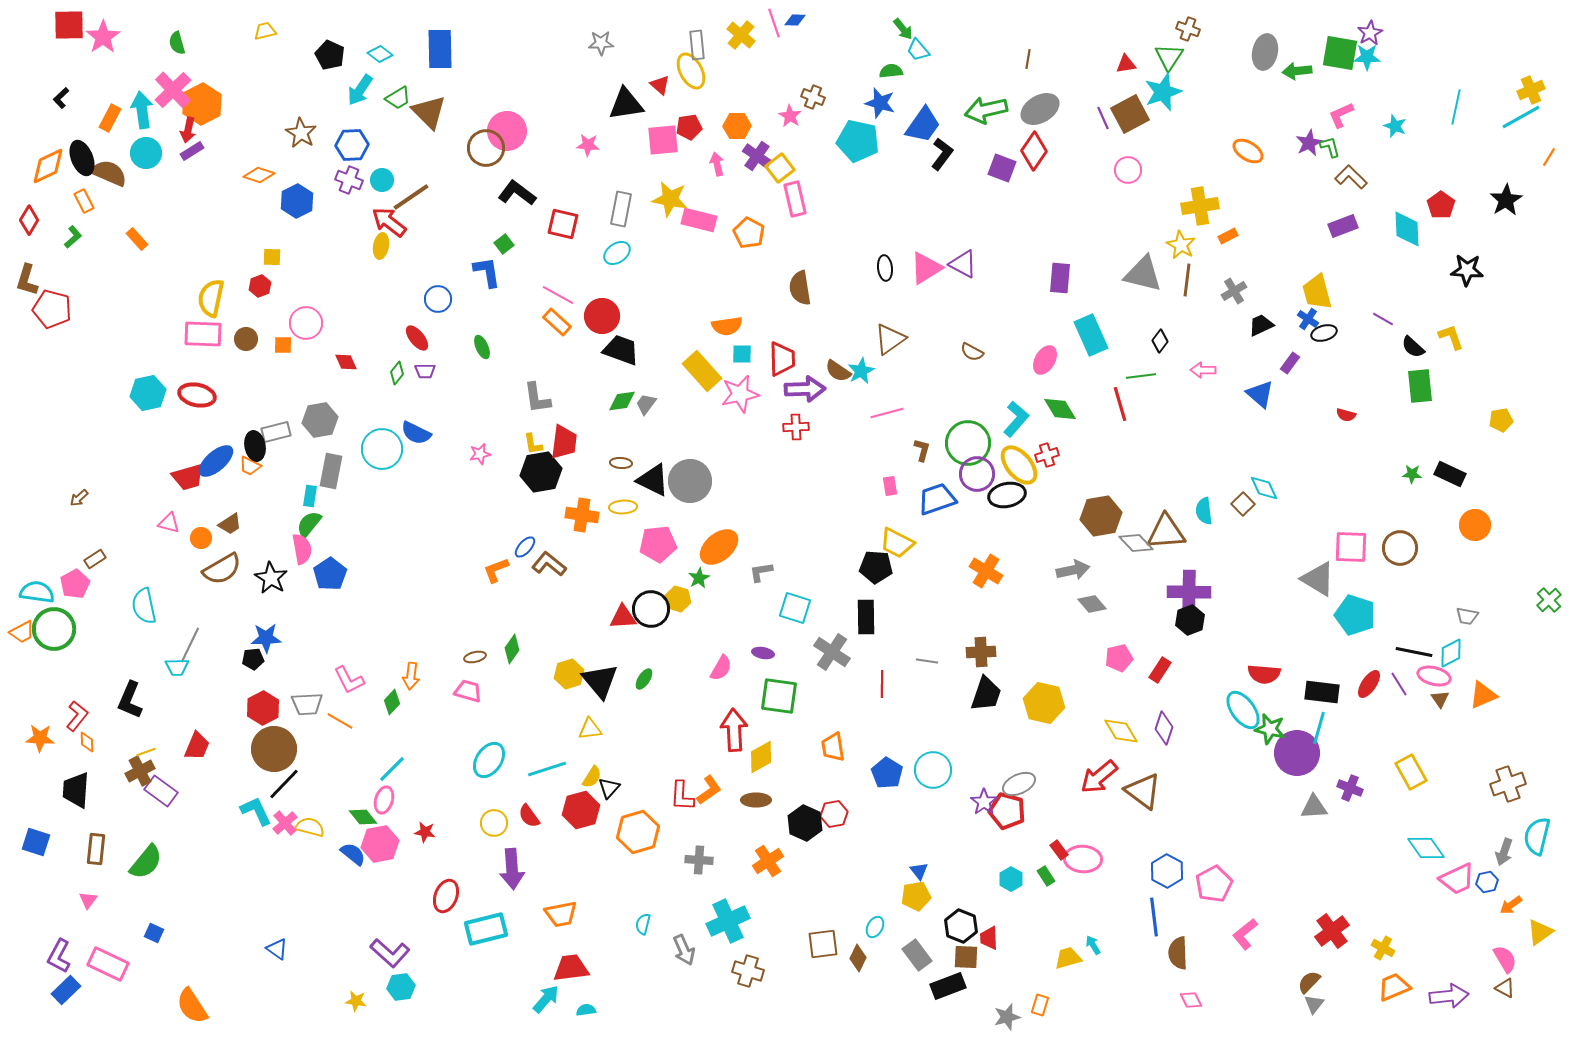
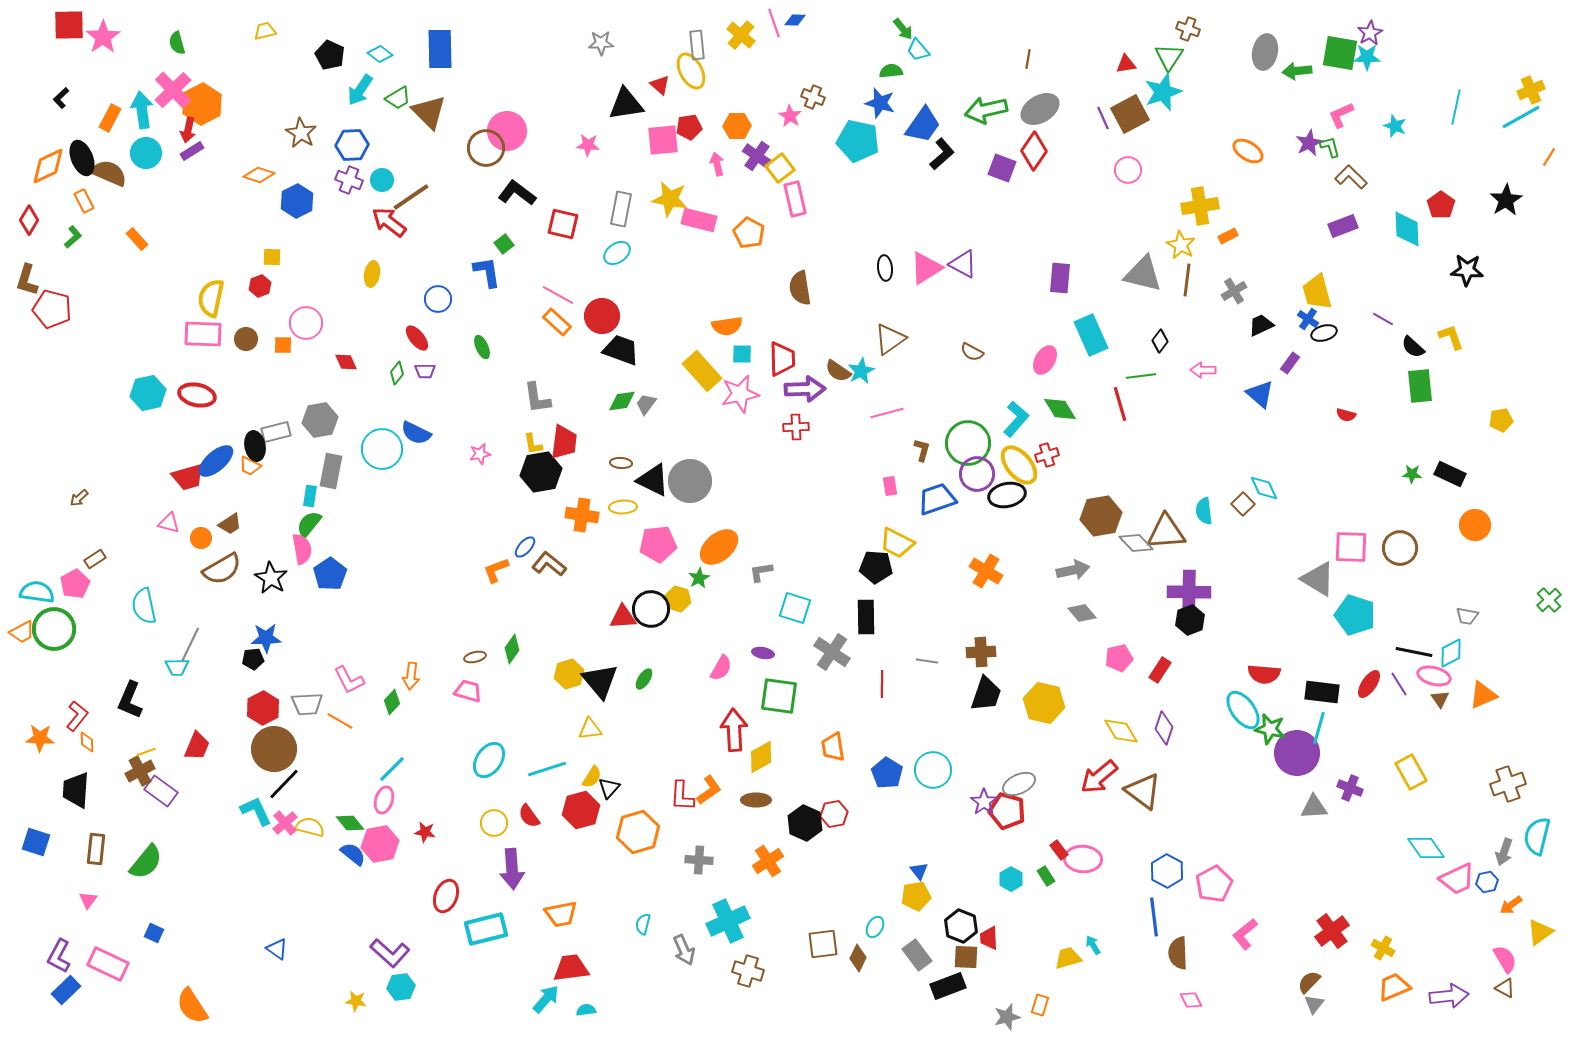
black L-shape at (942, 154): rotated 12 degrees clockwise
yellow ellipse at (381, 246): moved 9 px left, 28 px down
gray diamond at (1092, 604): moved 10 px left, 9 px down
green diamond at (363, 817): moved 13 px left, 6 px down
